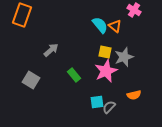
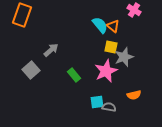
orange triangle: moved 2 px left
yellow square: moved 6 px right, 5 px up
gray square: moved 10 px up; rotated 18 degrees clockwise
gray semicircle: rotated 56 degrees clockwise
